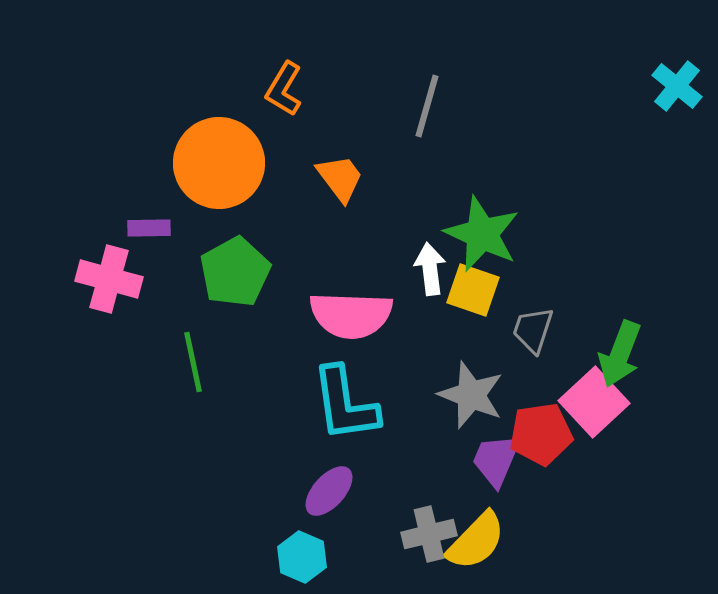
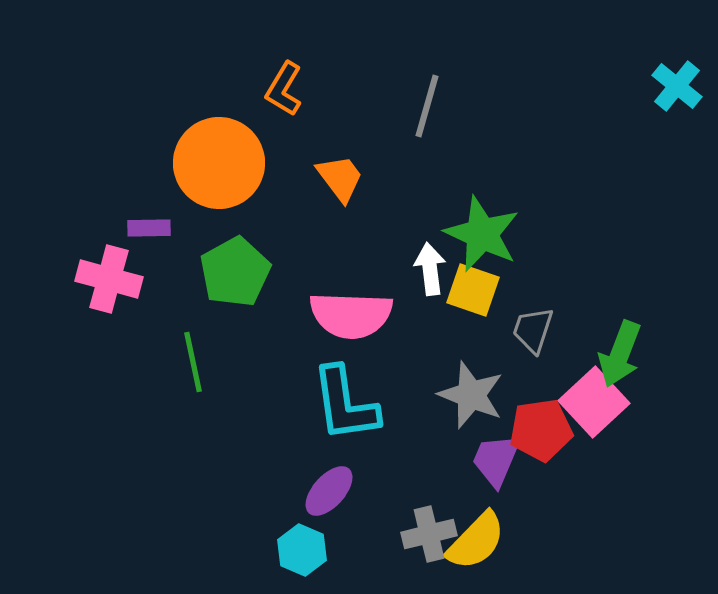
red pentagon: moved 4 px up
cyan hexagon: moved 7 px up
